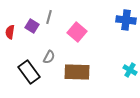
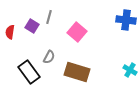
brown rectangle: rotated 15 degrees clockwise
